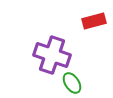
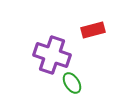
red rectangle: moved 1 px left, 9 px down
